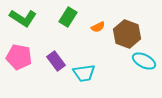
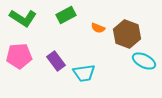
green rectangle: moved 2 px left, 2 px up; rotated 30 degrees clockwise
orange semicircle: moved 1 px down; rotated 48 degrees clockwise
pink pentagon: moved 1 px up; rotated 15 degrees counterclockwise
